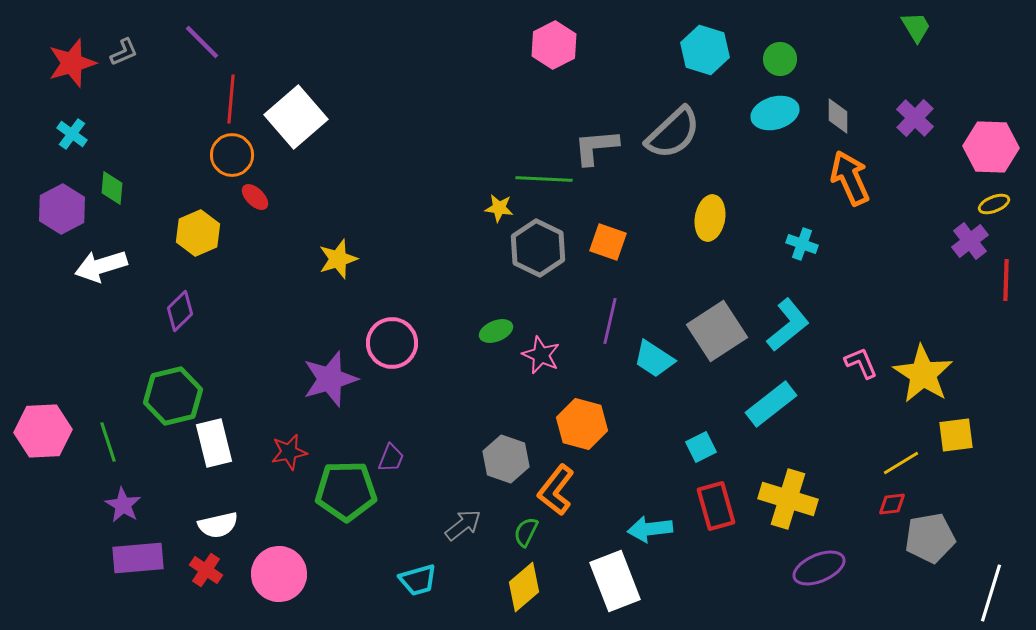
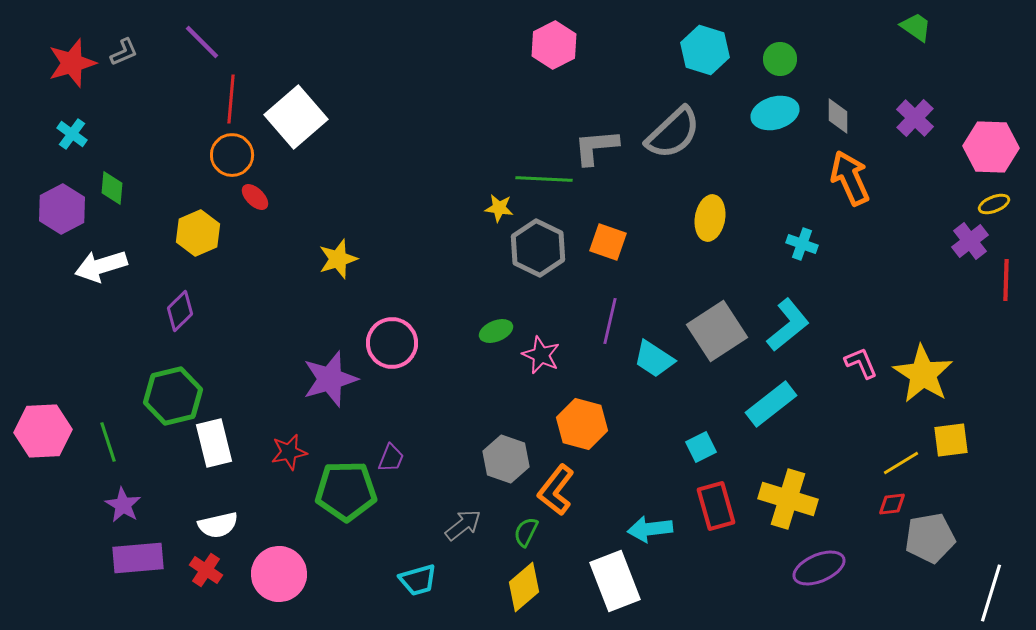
green trapezoid at (916, 27): rotated 24 degrees counterclockwise
yellow square at (956, 435): moved 5 px left, 5 px down
